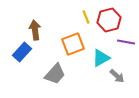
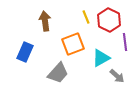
red hexagon: rotated 20 degrees counterclockwise
brown arrow: moved 10 px right, 9 px up
purple line: moved 1 px left; rotated 72 degrees clockwise
blue rectangle: moved 3 px right; rotated 18 degrees counterclockwise
gray trapezoid: moved 3 px right, 1 px up
